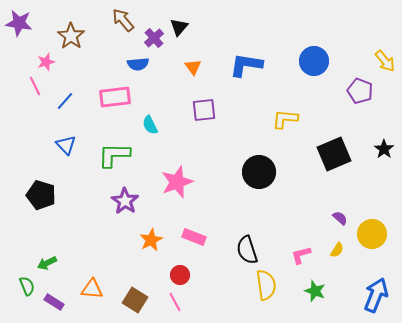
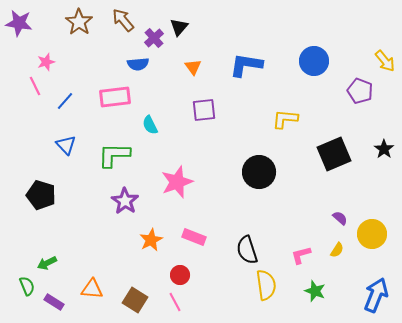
brown star at (71, 36): moved 8 px right, 14 px up
